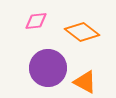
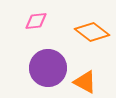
orange diamond: moved 10 px right
